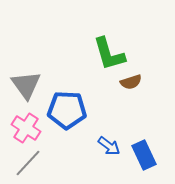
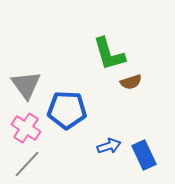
blue arrow: rotated 55 degrees counterclockwise
gray line: moved 1 px left, 1 px down
